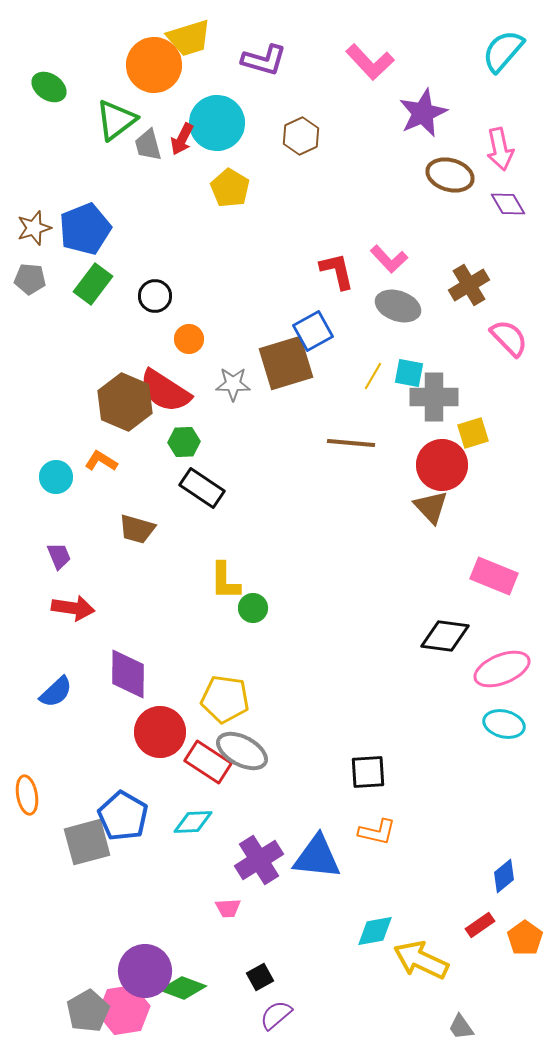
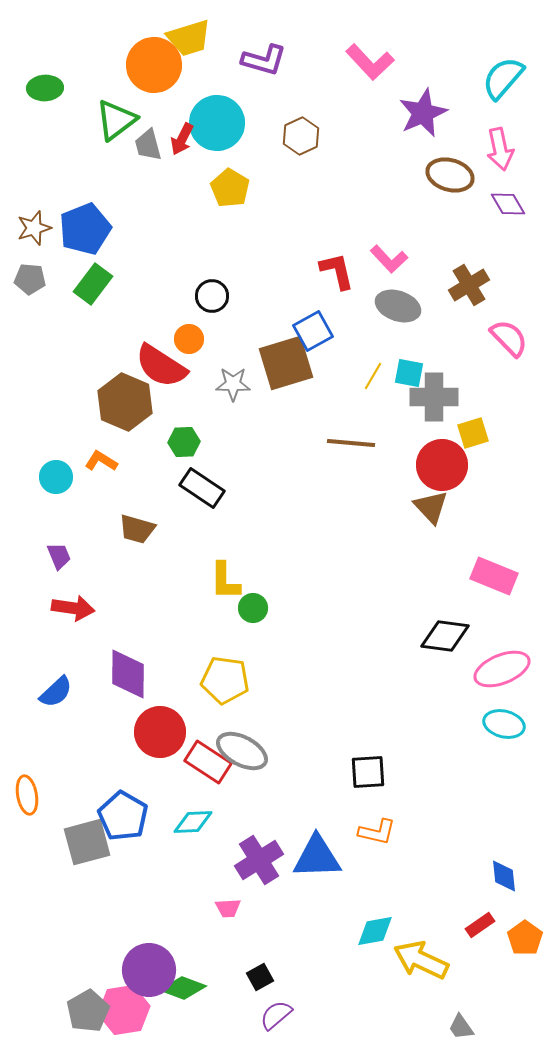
cyan semicircle at (503, 51): moved 27 px down
green ellipse at (49, 87): moved 4 px left, 1 px down; rotated 36 degrees counterclockwise
black circle at (155, 296): moved 57 px right
red semicircle at (165, 391): moved 4 px left, 25 px up
yellow pentagon at (225, 699): moved 19 px up
blue triangle at (317, 857): rotated 8 degrees counterclockwise
blue diamond at (504, 876): rotated 56 degrees counterclockwise
purple circle at (145, 971): moved 4 px right, 1 px up
